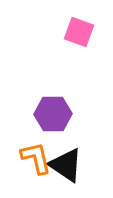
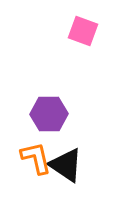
pink square: moved 4 px right, 1 px up
purple hexagon: moved 4 px left
